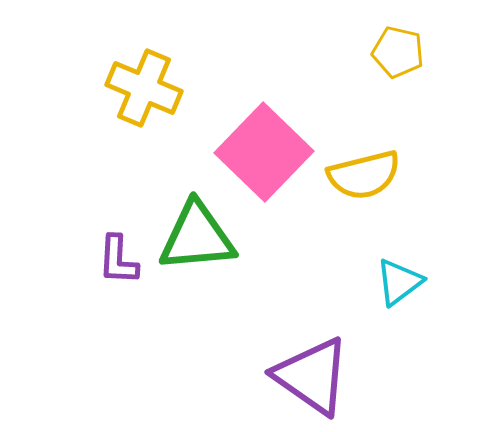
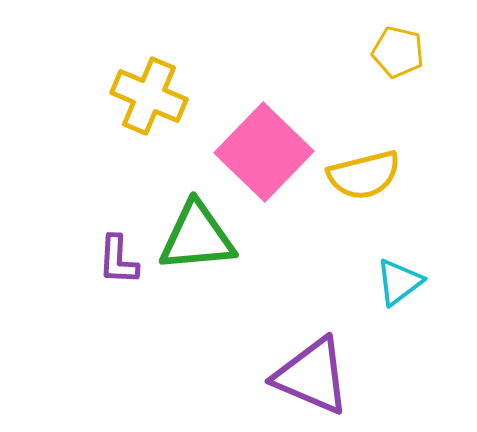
yellow cross: moved 5 px right, 8 px down
purple triangle: rotated 12 degrees counterclockwise
